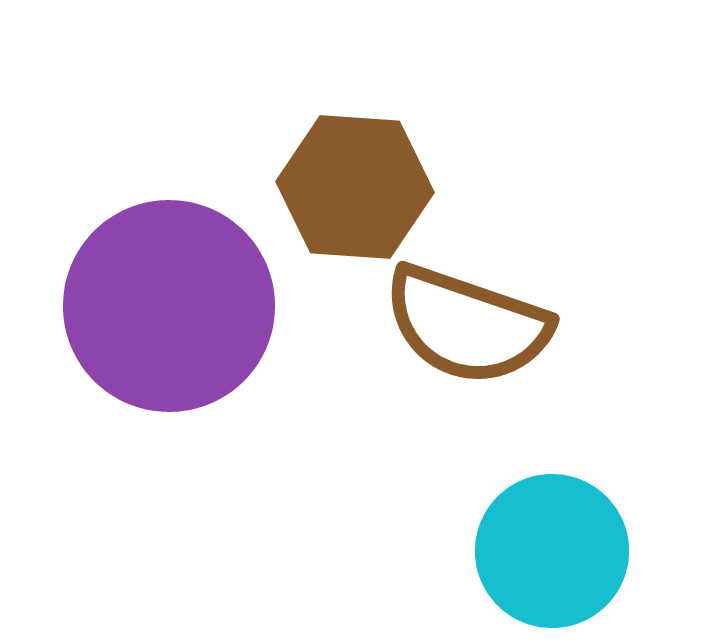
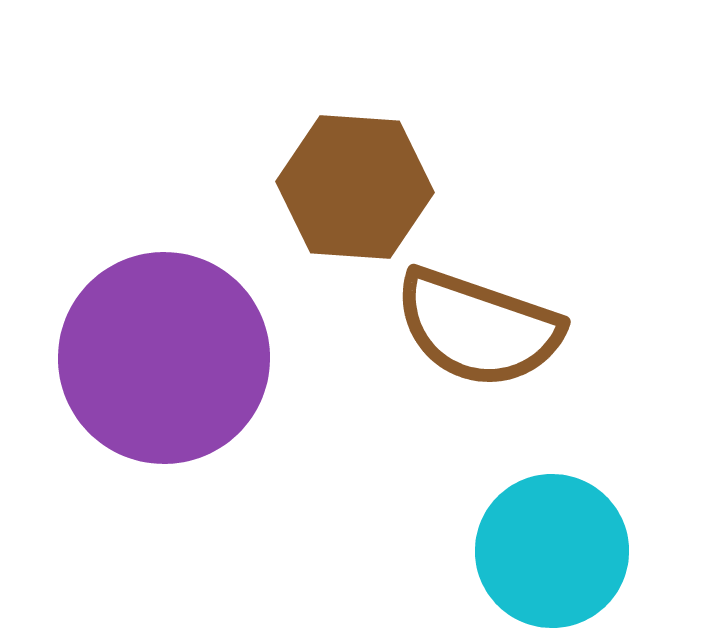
purple circle: moved 5 px left, 52 px down
brown semicircle: moved 11 px right, 3 px down
